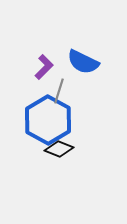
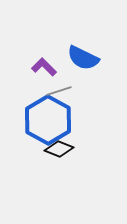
blue semicircle: moved 4 px up
purple L-shape: rotated 90 degrees counterclockwise
gray line: rotated 55 degrees clockwise
